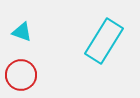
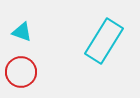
red circle: moved 3 px up
